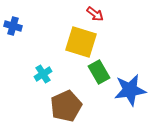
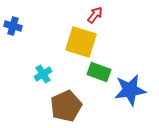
red arrow: moved 1 px down; rotated 90 degrees counterclockwise
green rectangle: rotated 40 degrees counterclockwise
